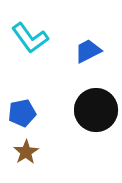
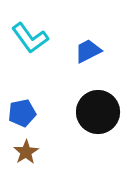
black circle: moved 2 px right, 2 px down
